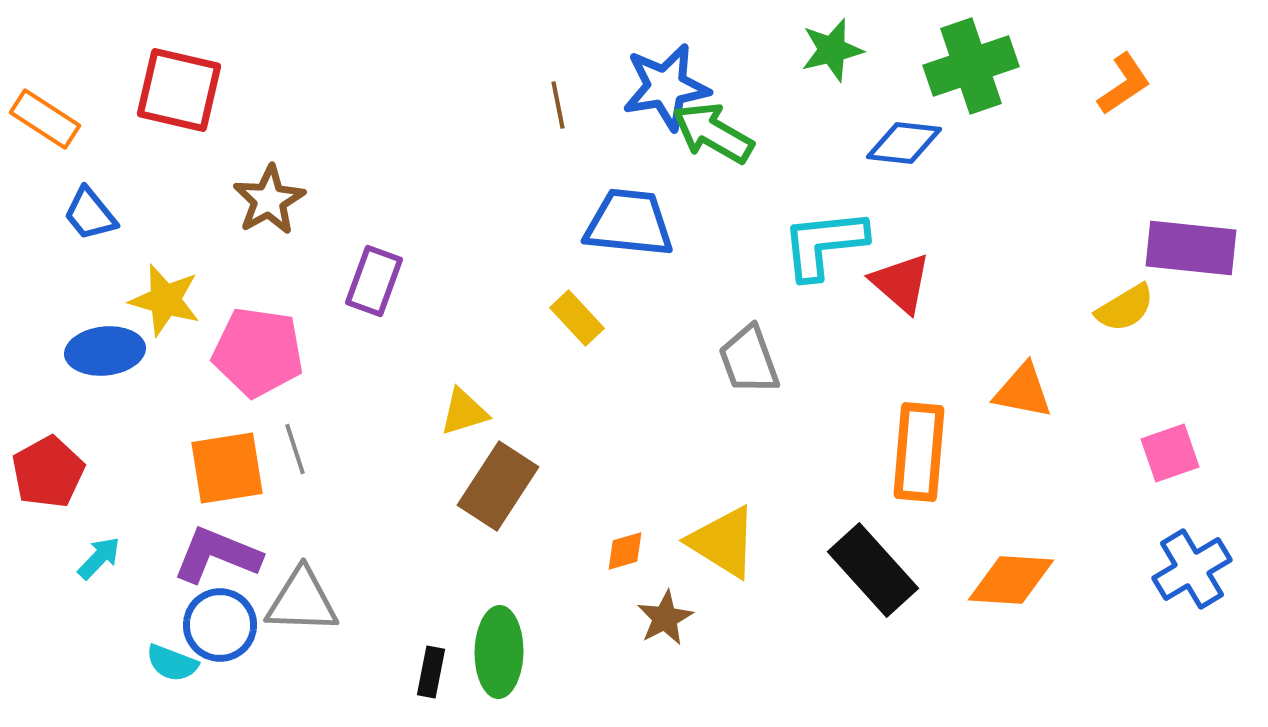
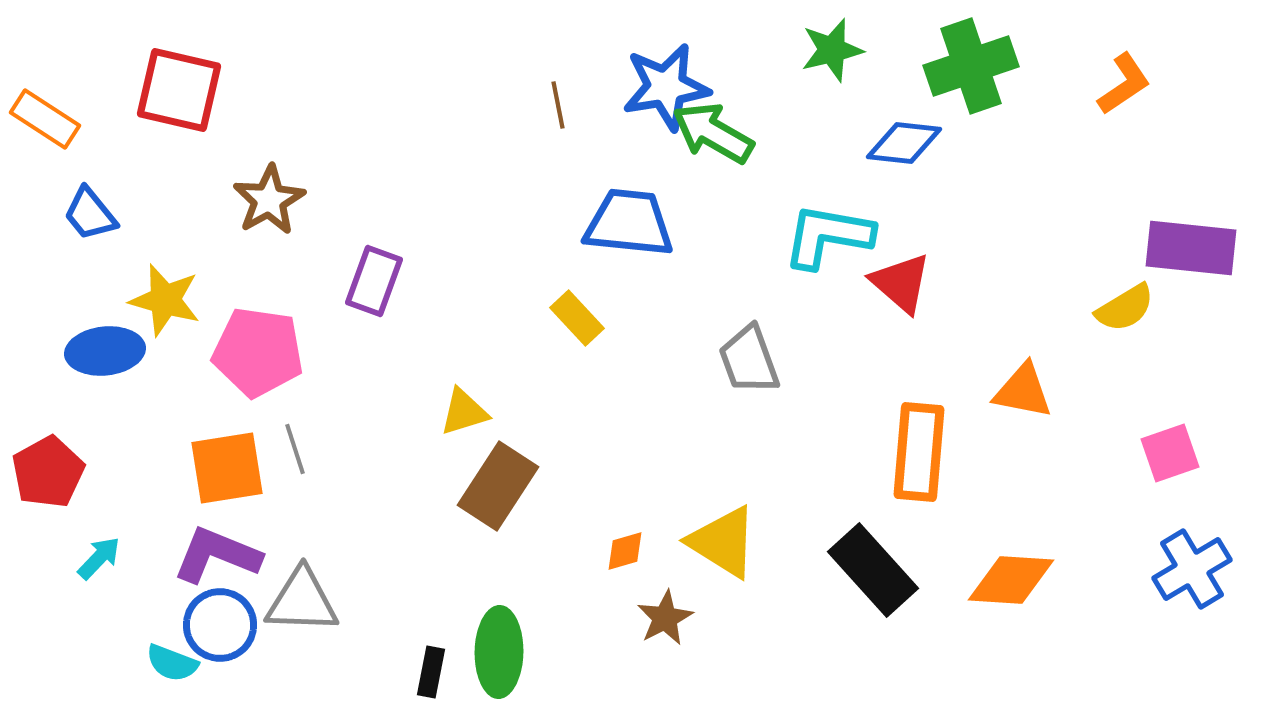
cyan L-shape at (824, 244): moved 4 px right, 8 px up; rotated 16 degrees clockwise
